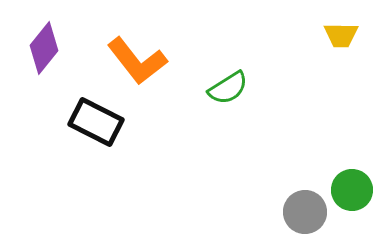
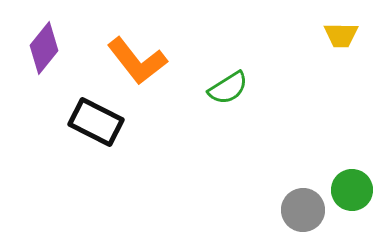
gray circle: moved 2 px left, 2 px up
